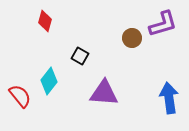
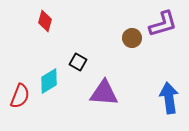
black square: moved 2 px left, 6 px down
cyan diamond: rotated 20 degrees clockwise
red semicircle: rotated 60 degrees clockwise
